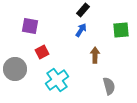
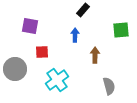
blue arrow: moved 6 px left, 5 px down; rotated 32 degrees counterclockwise
red square: rotated 24 degrees clockwise
